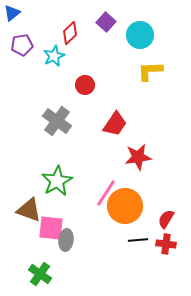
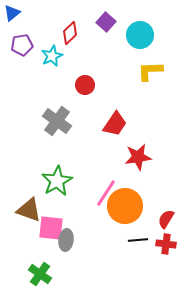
cyan star: moved 2 px left
